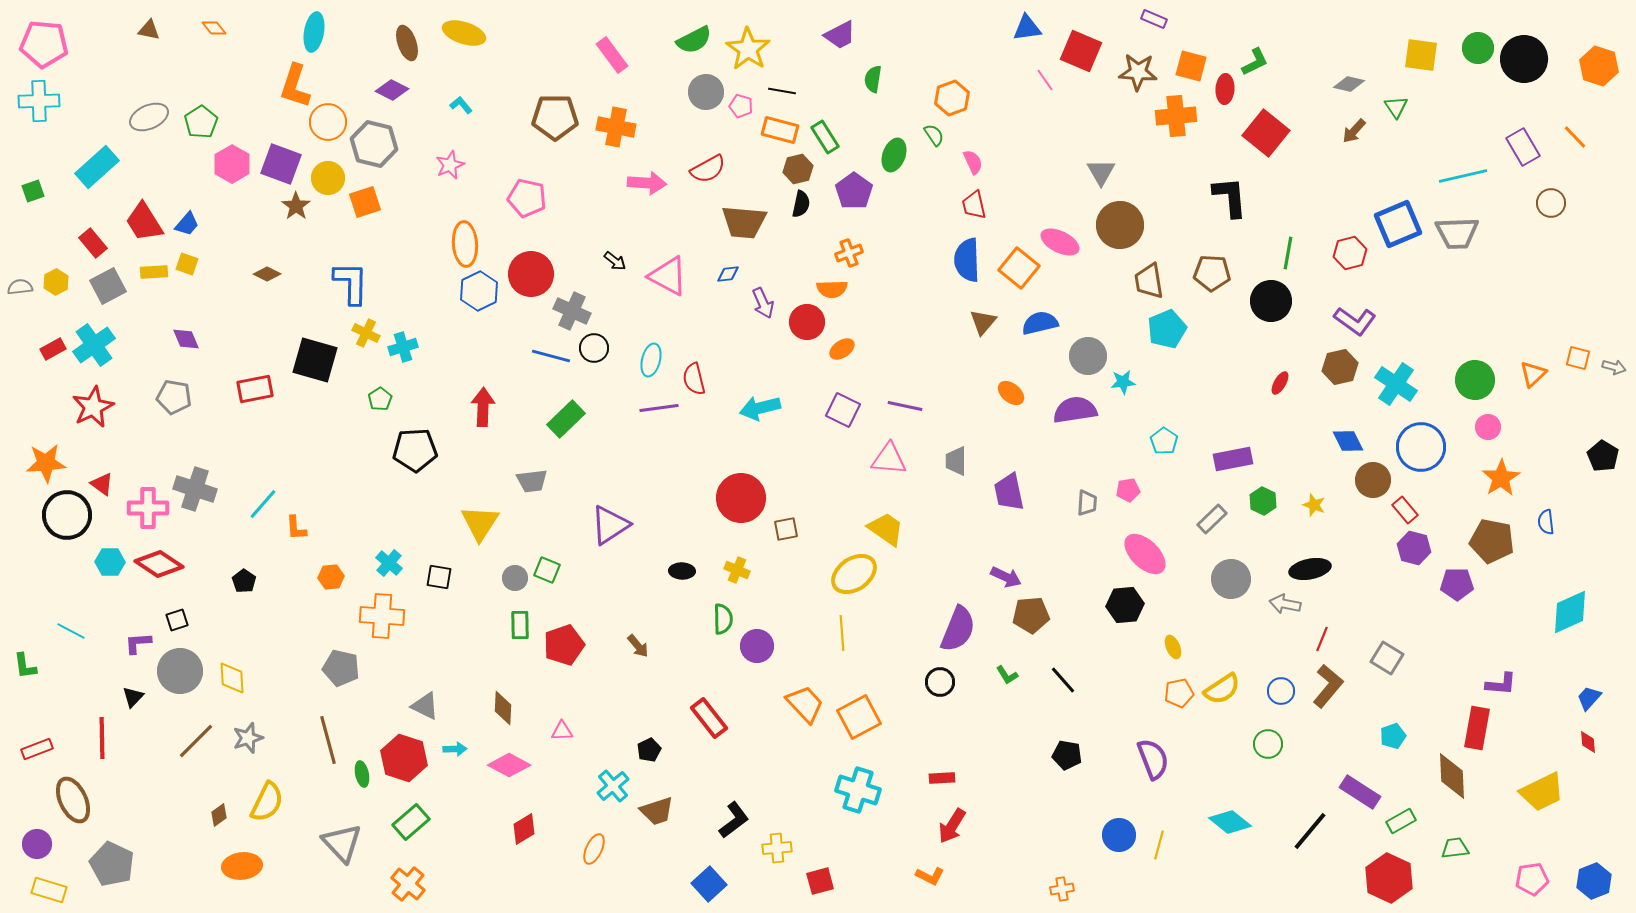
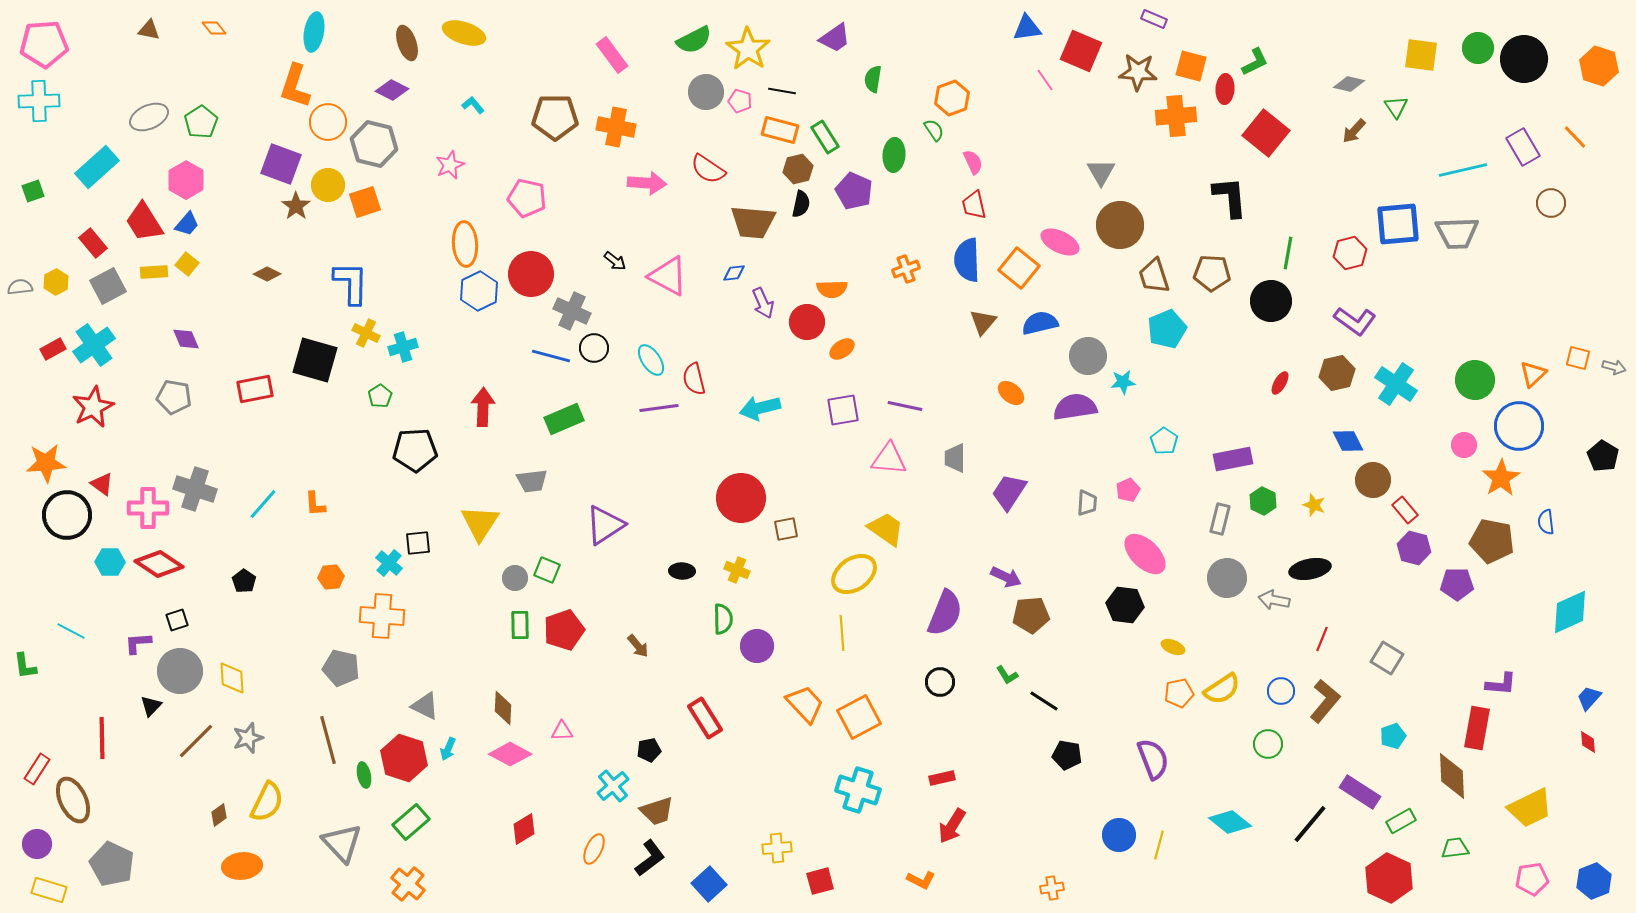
purple trapezoid at (840, 35): moved 5 px left, 3 px down; rotated 8 degrees counterclockwise
pink pentagon at (44, 44): rotated 9 degrees counterclockwise
cyan L-shape at (461, 105): moved 12 px right
pink pentagon at (741, 106): moved 1 px left, 5 px up
green semicircle at (934, 135): moved 5 px up
green ellipse at (894, 155): rotated 16 degrees counterclockwise
pink hexagon at (232, 164): moved 46 px left, 16 px down
red semicircle at (708, 169): rotated 63 degrees clockwise
cyan line at (1463, 176): moved 6 px up
yellow circle at (328, 178): moved 7 px down
purple pentagon at (854, 191): rotated 12 degrees counterclockwise
brown trapezoid at (744, 222): moved 9 px right
blue square at (1398, 224): rotated 18 degrees clockwise
orange cross at (849, 253): moved 57 px right, 16 px down
yellow square at (187, 264): rotated 20 degrees clockwise
blue diamond at (728, 274): moved 6 px right, 1 px up
brown trapezoid at (1149, 281): moved 5 px right, 5 px up; rotated 9 degrees counterclockwise
cyan ellipse at (651, 360): rotated 48 degrees counterclockwise
brown hexagon at (1340, 367): moved 3 px left, 6 px down
green pentagon at (380, 399): moved 3 px up
purple square at (843, 410): rotated 36 degrees counterclockwise
purple semicircle at (1075, 410): moved 3 px up
green rectangle at (566, 419): moved 2 px left; rotated 21 degrees clockwise
pink circle at (1488, 427): moved 24 px left, 18 px down
blue circle at (1421, 447): moved 98 px right, 21 px up
gray trapezoid at (956, 461): moved 1 px left, 3 px up
pink pentagon at (1128, 490): rotated 15 degrees counterclockwise
purple trapezoid at (1009, 492): rotated 45 degrees clockwise
gray rectangle at (1212, 519): moved 8 px right; rotated 32 degrees counterclockwise
purple triangle at (610, 525): moved 5 px left
orange L-shape at (296, 528): moved 19 px right, 24 px up
black square at (439, 577): moved 21 px left, 34 px up; rotated 16 degrees counterclockwise
gray circle at (1231, 579): moved 4 px left, 1 px up
gray arrow at (1285, 604): moved 11 px left, 4 px up
black hexagon at (1125, 605): rotated 12 degrees clockwise
purple semicircle at (958, 629): moved 13 px left, 16 px up
red pentagon at (564, 645): moved 15 px up
yellow ellipse at (1173, 647): rotated 45 degrees counterclockwise
black line at (1063, 680): moved 19 px left, 21 px down; rotated 16 degrees counterclockwise
brown L-shape at (1328, 686): moved 3 px left, 15 px down
black triangle at (133, 697): moved 18 px right, 9 px down
red rectangle at (709, 718): moved 4 px left; rotated 6 degrees clockwise
red rectangle at (37, 749): moved 20 px down; rotated 36 degrees counterclockwise
cyan arrow at (455, 749): moved 7 px left; rotated 115 degrees clockwise
black pentagon at (649, 750): rotated 15 degrees clockwise
pink diamond at (509, 765): moved 1 px right, 11 px up
green ellipse at (362, 774): moved 2 px right, 1 px down
red rectangle at (942, 778): rotated 10 degrees counterclockwise
yellow trapezoid at (1542, 792): moved 12 px left, 16 px down
black L-shape at (734, 820): moved 84 px left, 38 px down
black line at (1310, 831): moved 7 px up
orange L-shape at (930, 876): moved 9 px left, 4 px down
orange cross at (1062, 889): moved 10 px left, 1 px up
